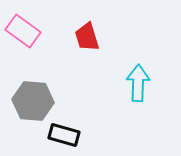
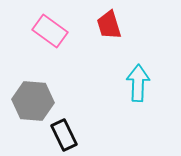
pink rectangle: moved 27 px right
red trapezoid: moved 22 px right, 12 px up
black rectangle: rotated 48 degrees clockwise
